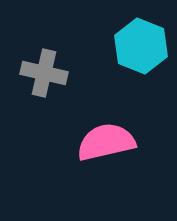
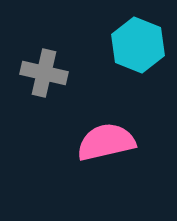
cyan hexagon: moved 3 px left, 1 px up
